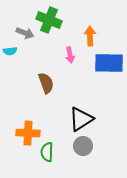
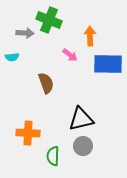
gray arrow: rotated 18 degrees counterclockwise
cyan semicircle: moved 2 px right, 6 px down
pink arrow: rotated 42 degrees counterclockwise
blue rectangle: moved 1 px left, 1 px down
black triangle: rotated 20 degrees clockwise
green semicircle: moved 6 px right, 4 px down
